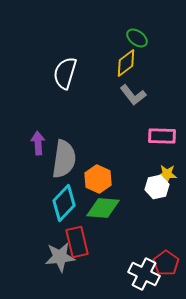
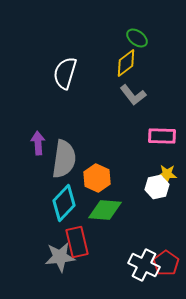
orange hexagon: moved 1 px left, 1 px up
green diamond: moved 2 px right, 2 px down
white cross: moved 9 px up
